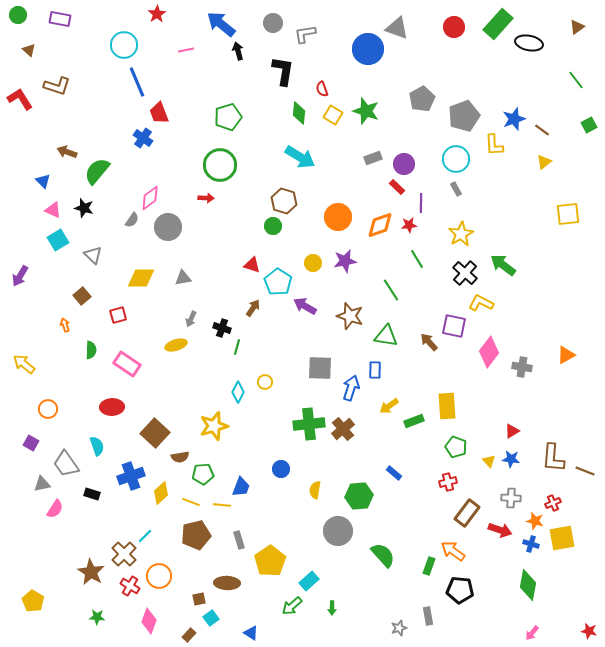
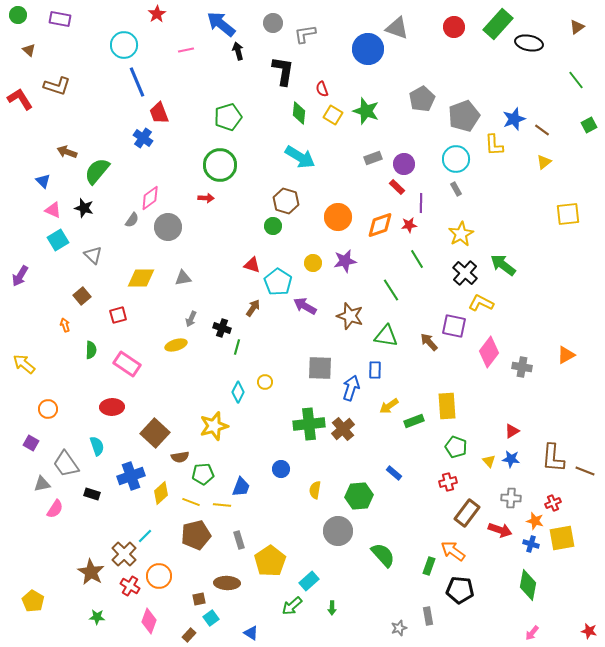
brown hexagon at (284, 201): moved 2 px right
